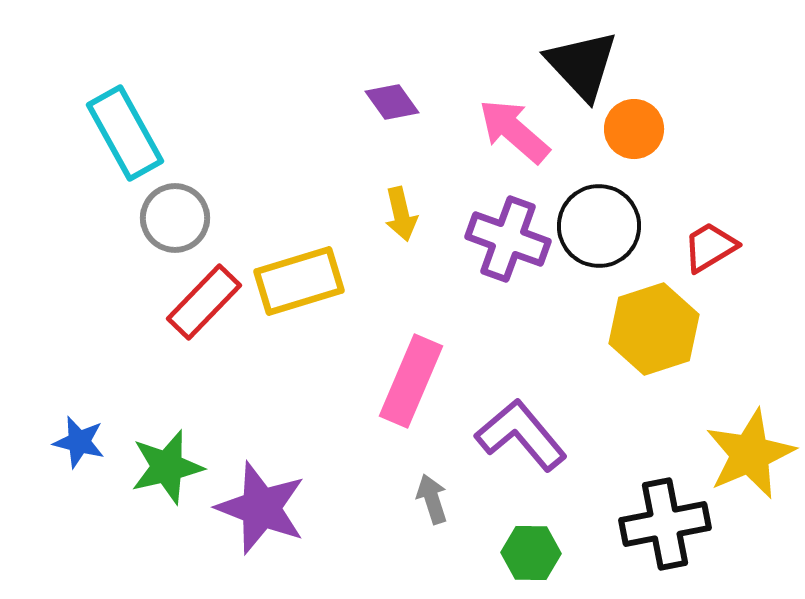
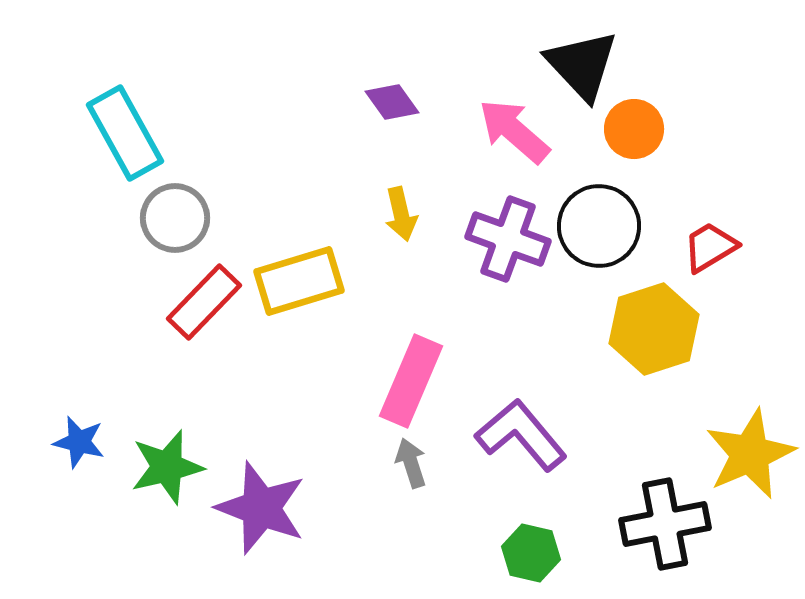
gray arrow: moved 21 px left, 36 px up
green hexagon: rotated 12 degrees clockwise
